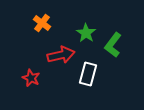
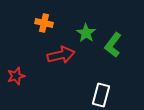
orange cross: moved 2 px right; rotated 24 degrees counterclockwise
white rectangle: moved 13 px right, 21 px down
red star: moved 15 px left, 2 px up; rotated 30 degrees clockwise
